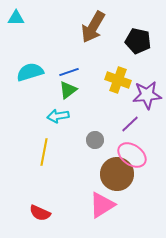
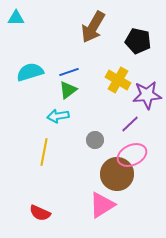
yellow cross: rotated 10 degrees clockwise
pink ellipse: rotated 60 degrees counterclockwise
